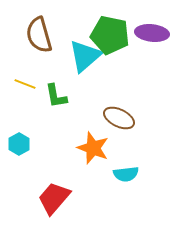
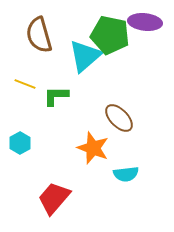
purple ellipse: moved 7 px left, 11 px up
green L-shape: rotated 100 degrees clockwise
brown ellipse: rotated 20 degrees clockwise
cyan hexagon: moved 1 px right, 1 px up
